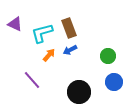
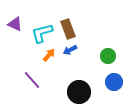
brown rectangle: moved 1 px left, 1 px down
